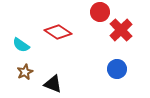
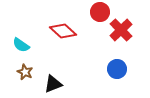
red diamond: moved 5 px right, 1 px up; rotated 8 degrees clockwise
brown star: rotated 21 degrees counterclockwise
black triangle: rotated 42 degrees counterclockwise
